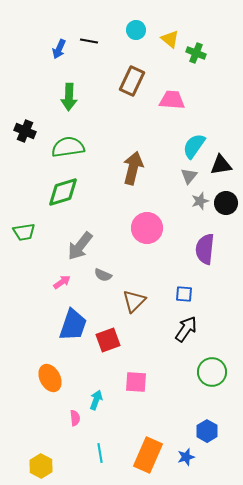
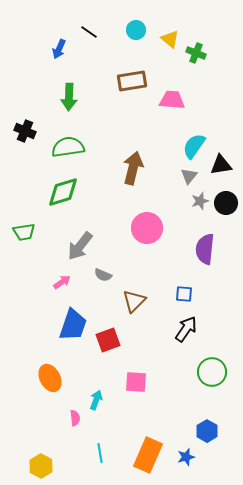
black line: moved 9 px up; rotated 24 degrees clockwise
brown rectangle: rotated 56 degrees clockwise
